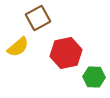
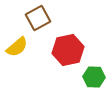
yellow semicircle: moved 1 px left
red hexagon: moved 2 px right, 3 px up
